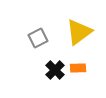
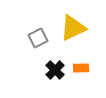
yellow triangle: moved 6 px left, 4 px up; rotated 12 degrees clockwise
orange rectangle: moved 3 px right
